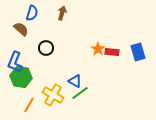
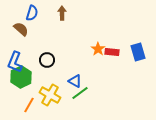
brown arrow: rotated 16 degrees counterclockwise
black circle: moved 1 px right, 12 px down
green hexagon: rotated 25 degrees clockwise
yellow cross: moved 3 px left
